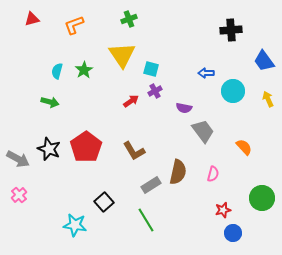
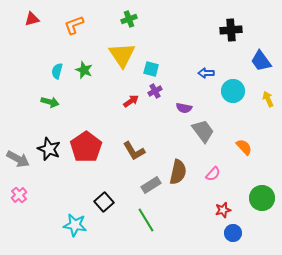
blue trapezoid: moved 3 px left
green star: rotated 18 degrees counterclockwise
pink semicircle: rotated 28 degrees clockwise
